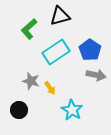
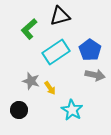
gray arrow: moved 1 px left
